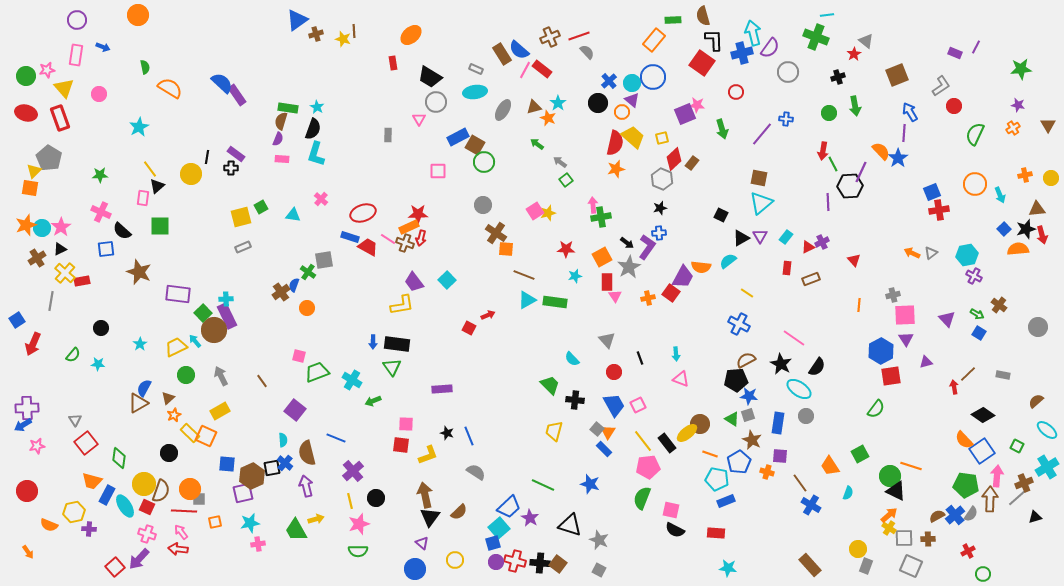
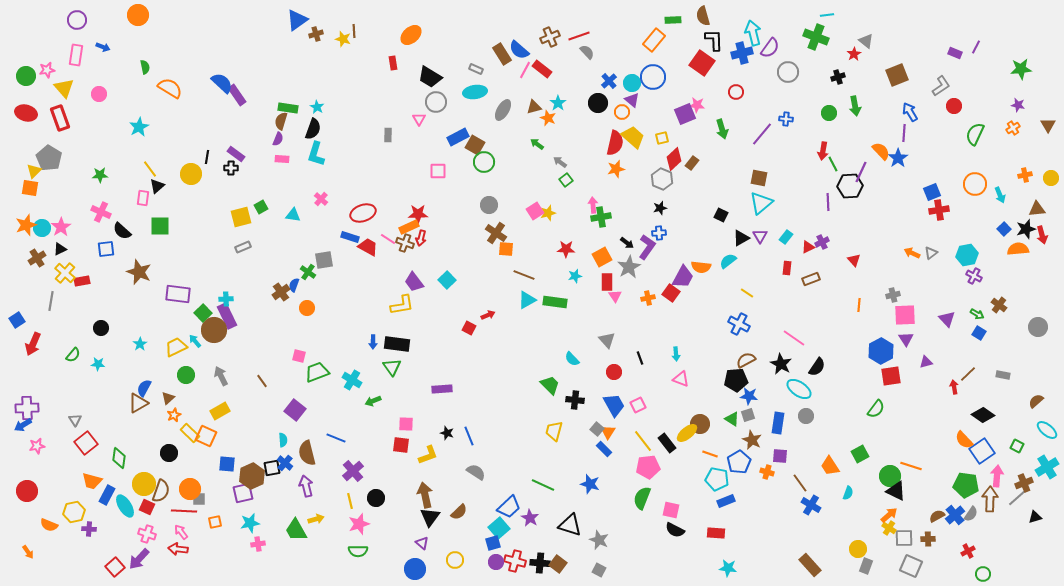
gray circle at (483, 205): moved 6 px right
